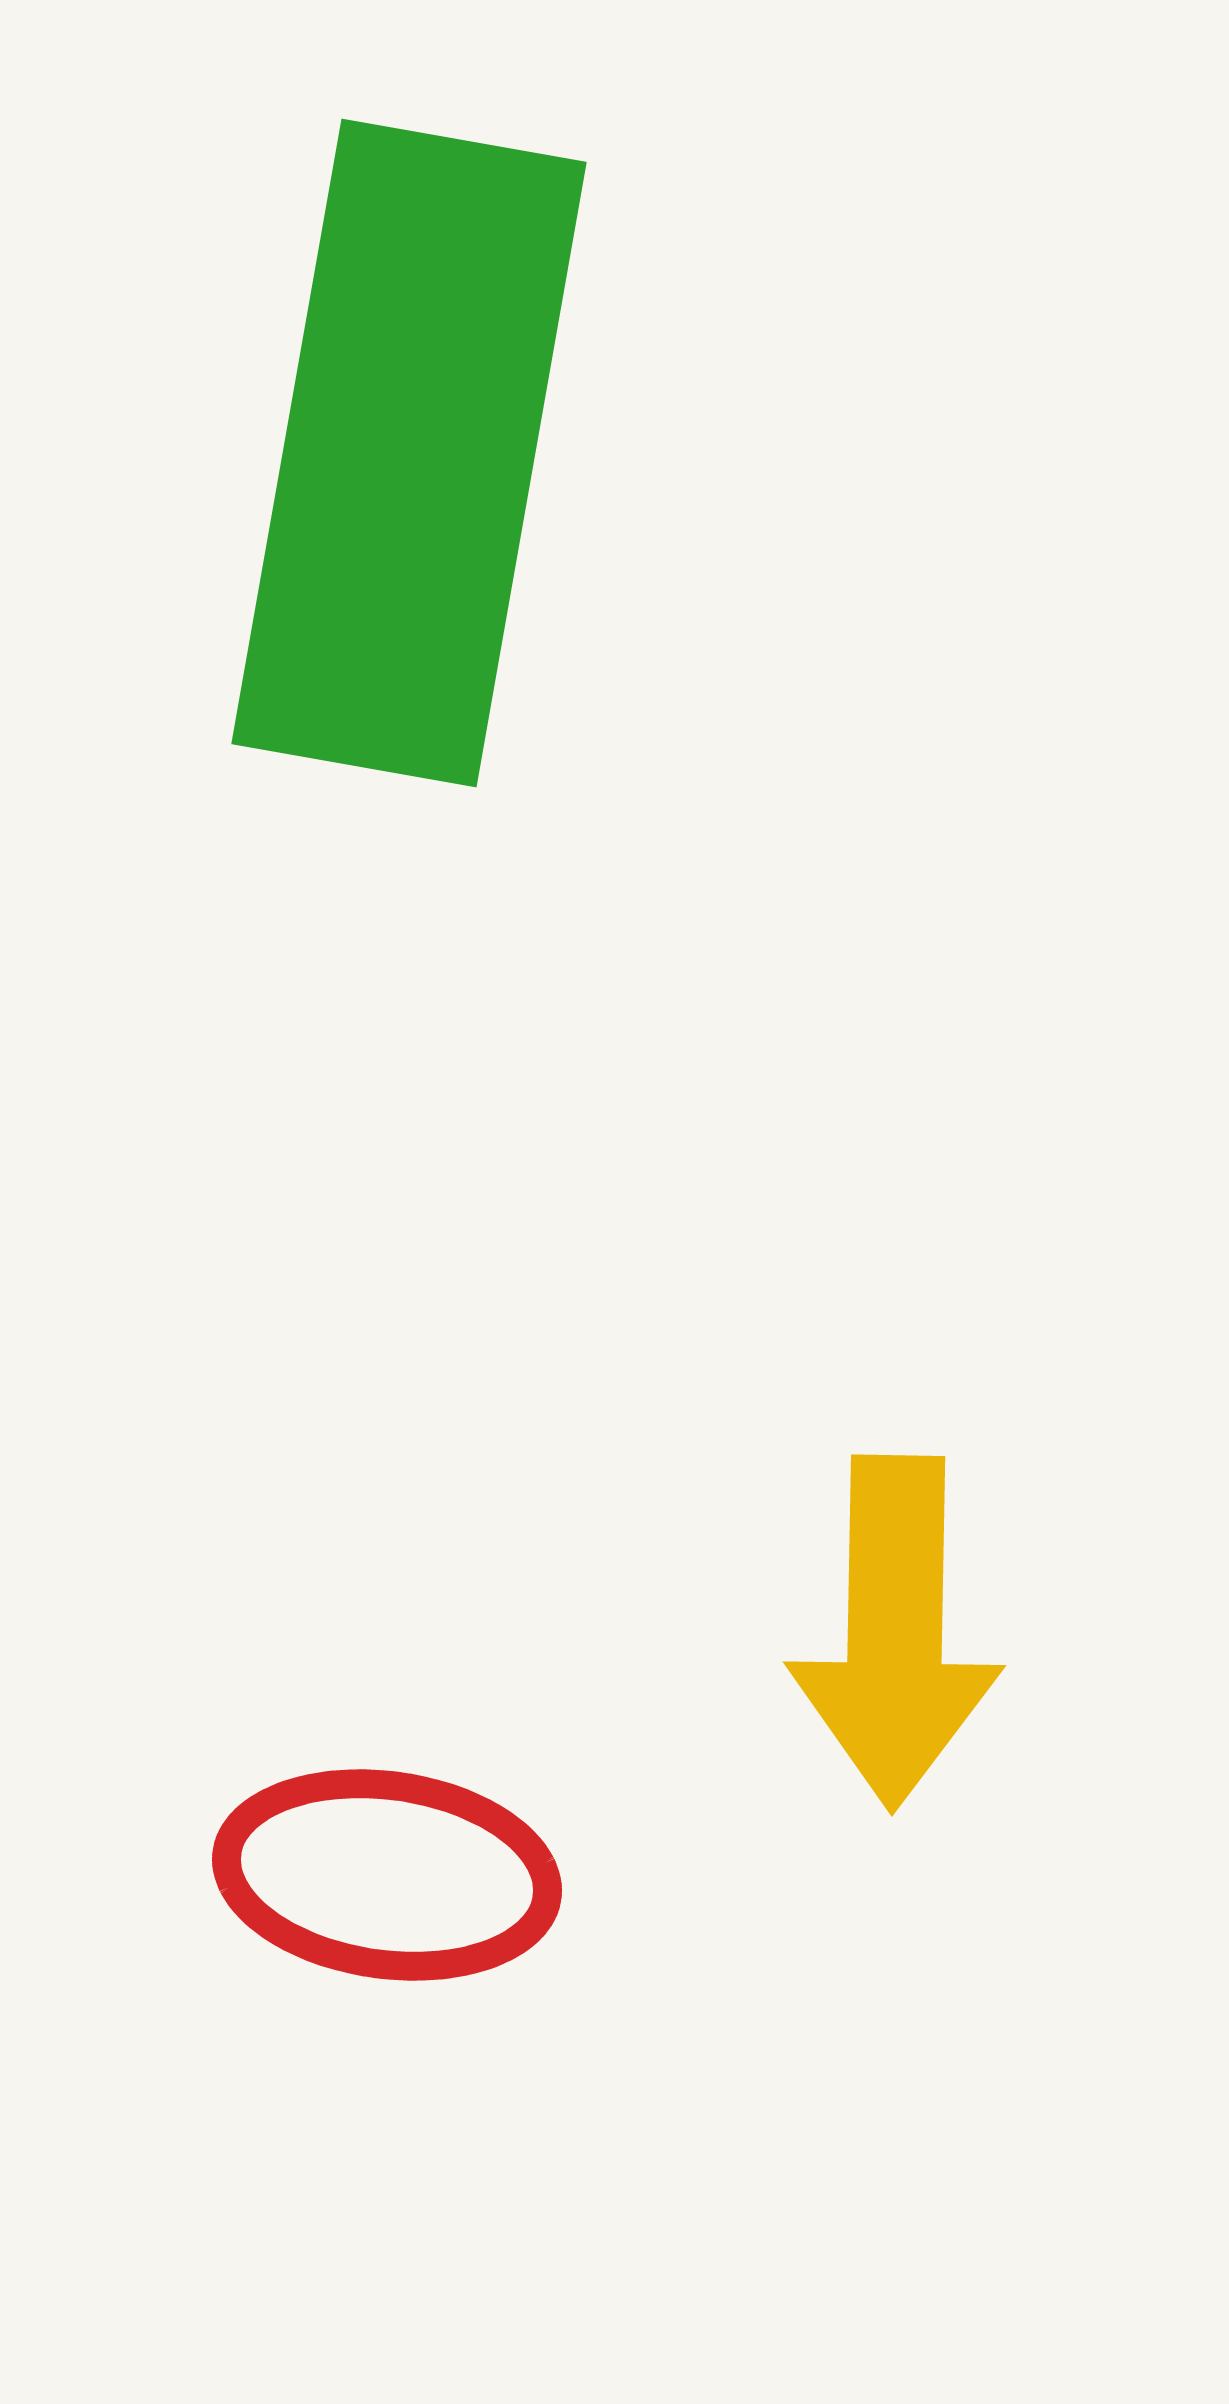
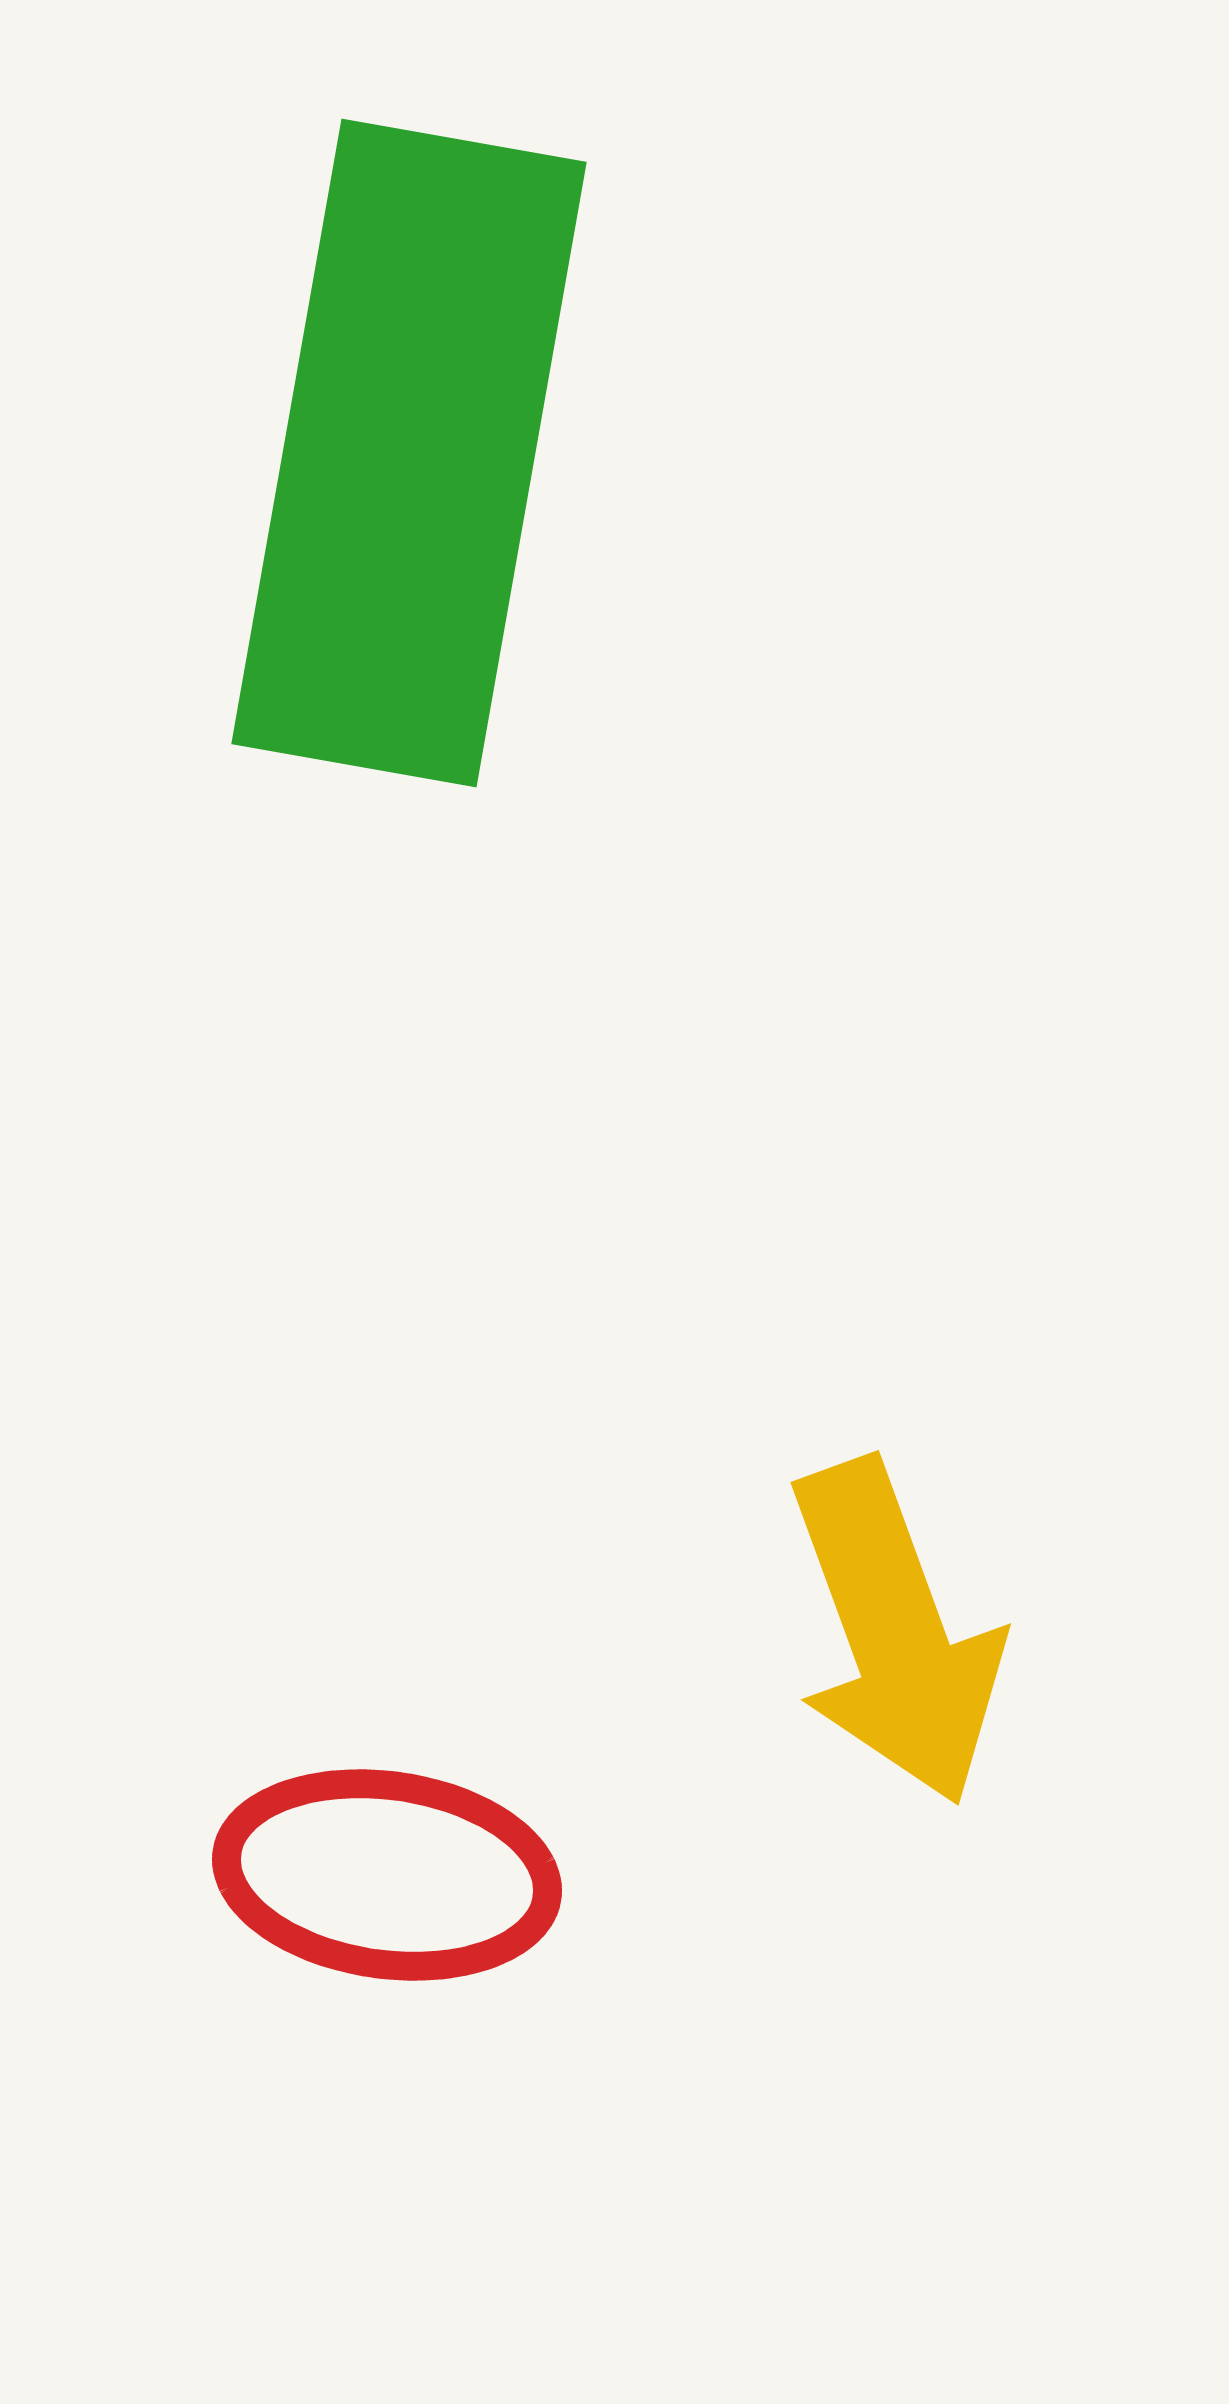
yellow arrow: rotated 21 degrees counterclockwise
